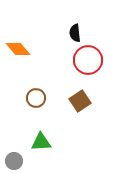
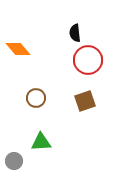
brown square: moved 5 px right; rotated 15 degrees clockwise
